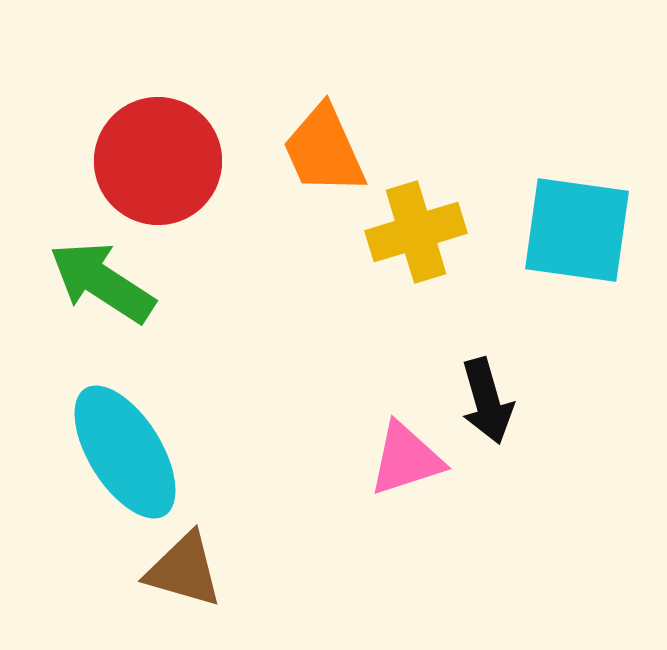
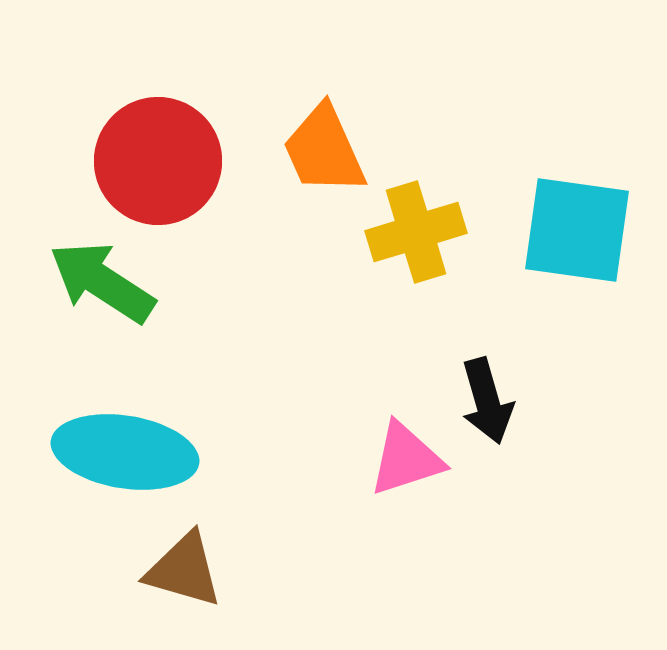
cyan ellipse: rotated 49 degrees counterclockwise
